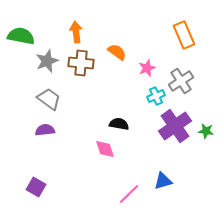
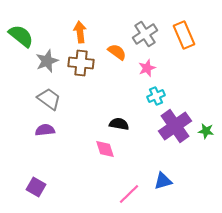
orange arrow: moved 4 px right
green semicircle: rotated 28 degrees clockwise
gray cross: moved 36 px left, 47 px up
